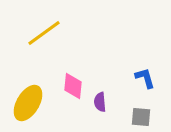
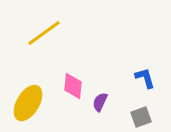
purple semicircle: rotated 30 degrees clockwise
gray square: rotated 25 degrees counterclockwise
